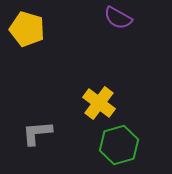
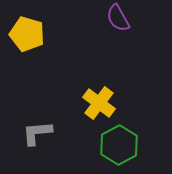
purple semicircle: rotated 32 degrees clockwise
yellow pentagon: moved 5 px down
green hexagon: rotated 12 degrees counterclockwise
